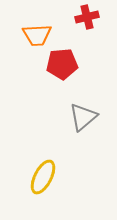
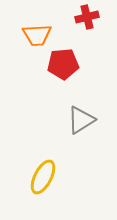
red pentagon: moved 1 px right
gray triangle: moved 2 px left, 3 px down; rotated 8 degrees clockwise
